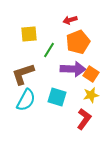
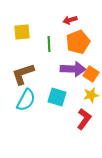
yellow square: moved 7 px left, 2 px up
green line: moved 6 px up; rotated 35 degrees counterclockwise
